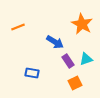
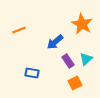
orange line: moved 1 px right, 3 px down
blue arrow: rotated 108 degrees clockwise
cyan triangle: rotated 24 degrees counterclockwise
